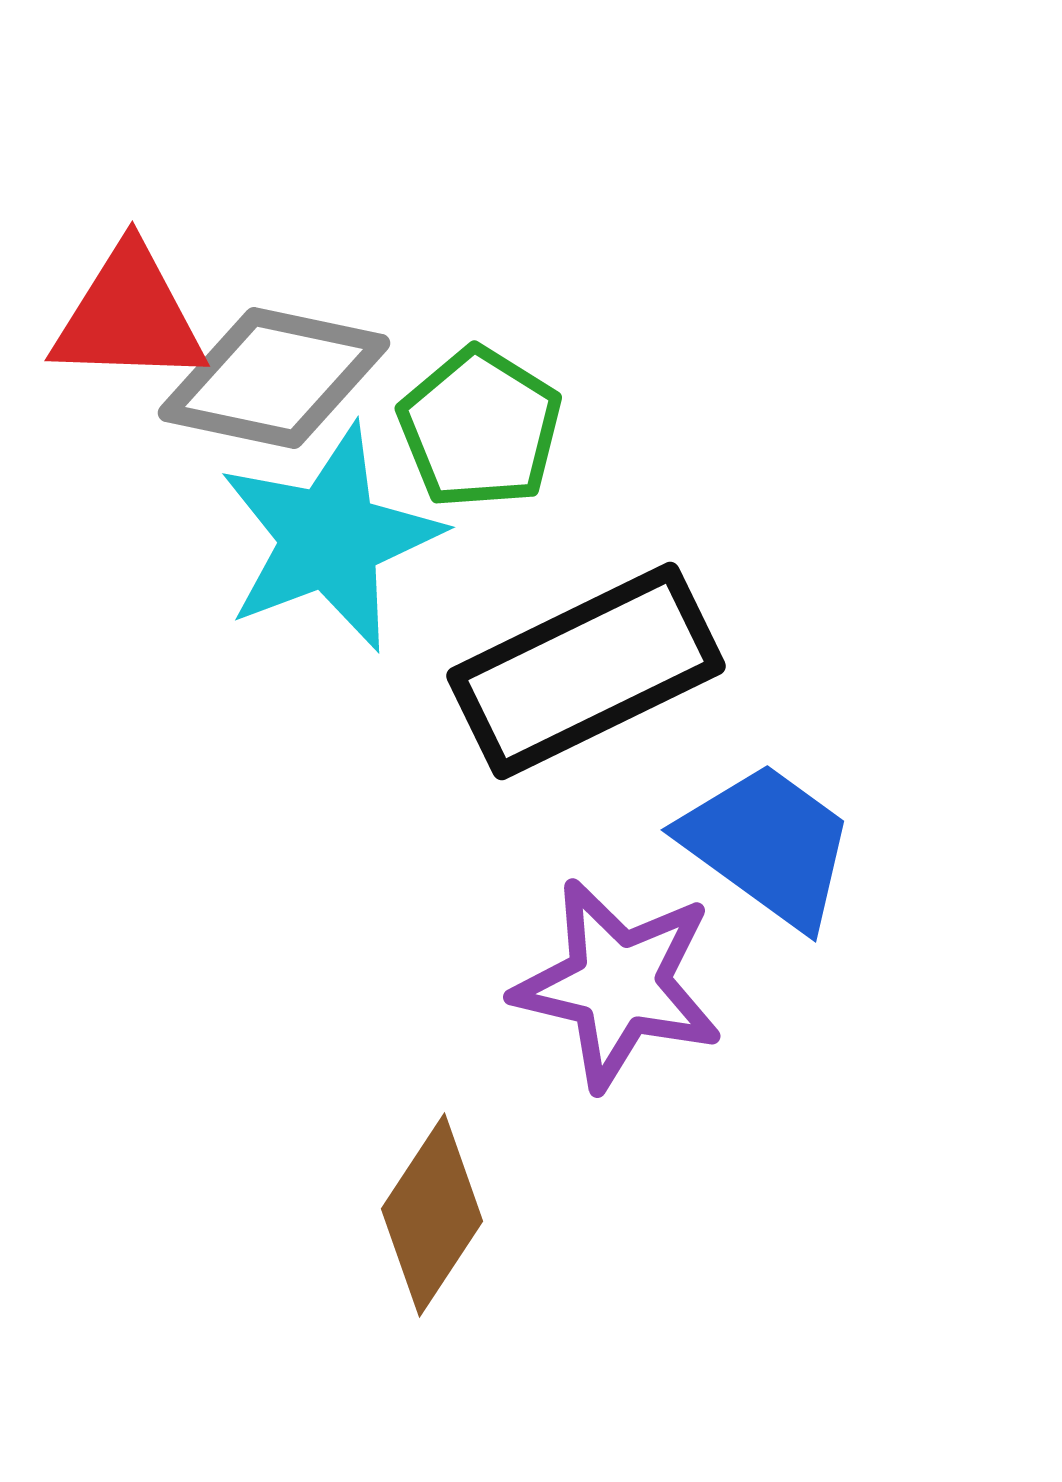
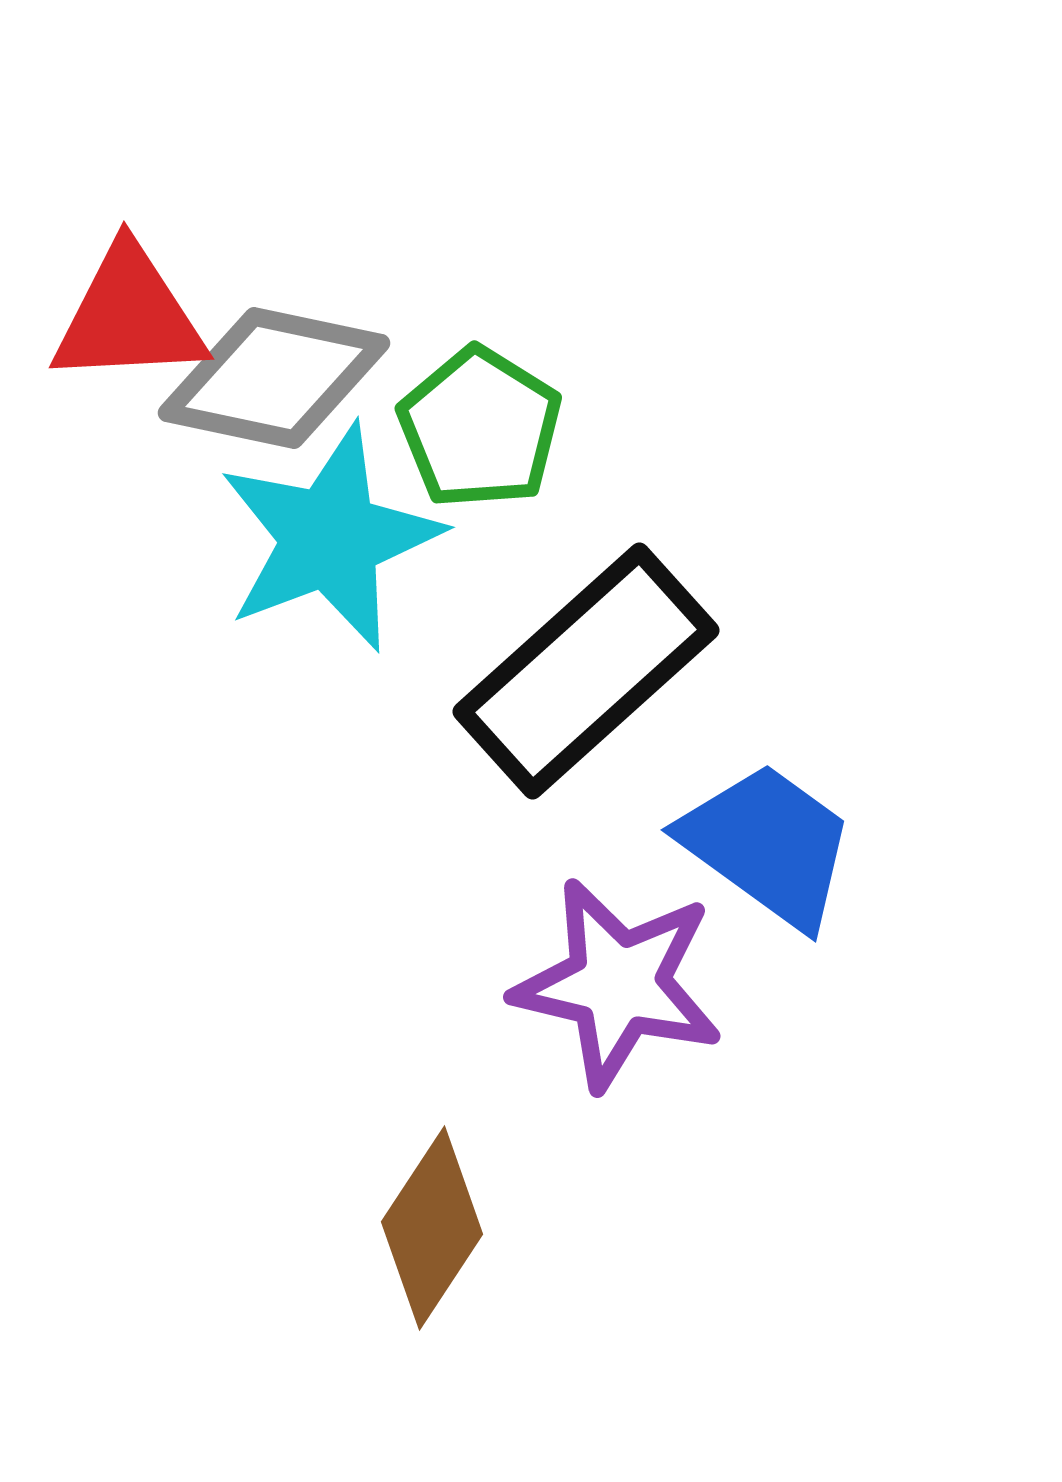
red triangle: rotated 5 degrees counterclockwise
black rectangle: rotated 16 degrees counterclockwise
brown diamond: moved 13 px down
